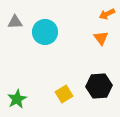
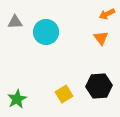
cyan circle: moved 1 px right
